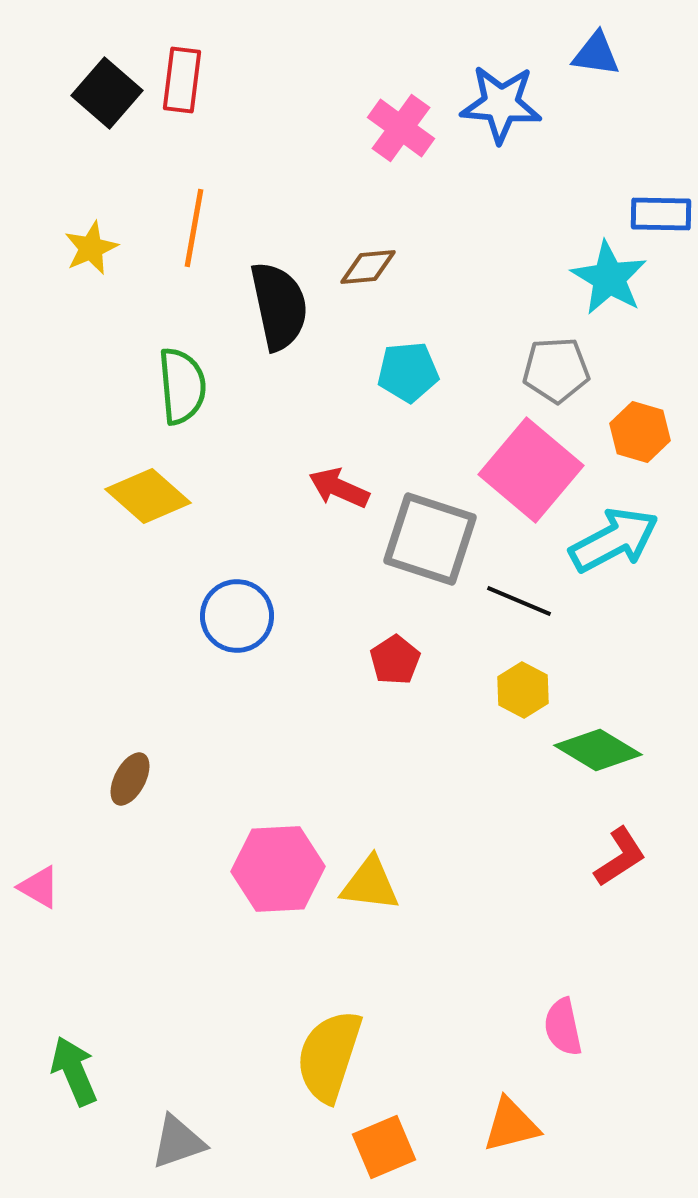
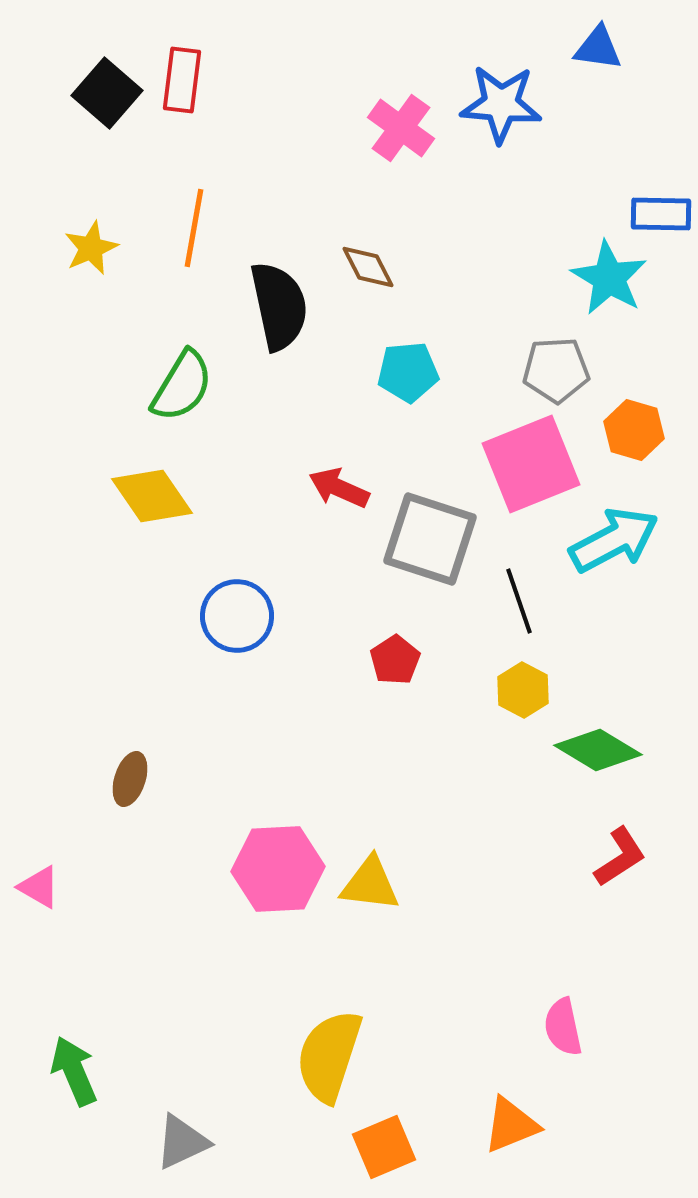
blue triangle: moved 2 px right, 6 px up
brown diamond: rotated 68 degrees clockwise
green semicircle: rotated 36 degrees clockwise
orange hexagon: moved 6 px left, 2 px up
pink square: moved 6 px up; rotated 28 degrees clockwise
yellow diamond: moved 4 px right; rotated 14 degrees clockwise
black line: rotated 48 degrees clockwise
brown ellipse: rotated 10 degrees counterclockwise
orange triangle: rotated 8 degrees counterclockwise
gray triangle: moved 4 px right; rotated 6 degrees counterclockwise
